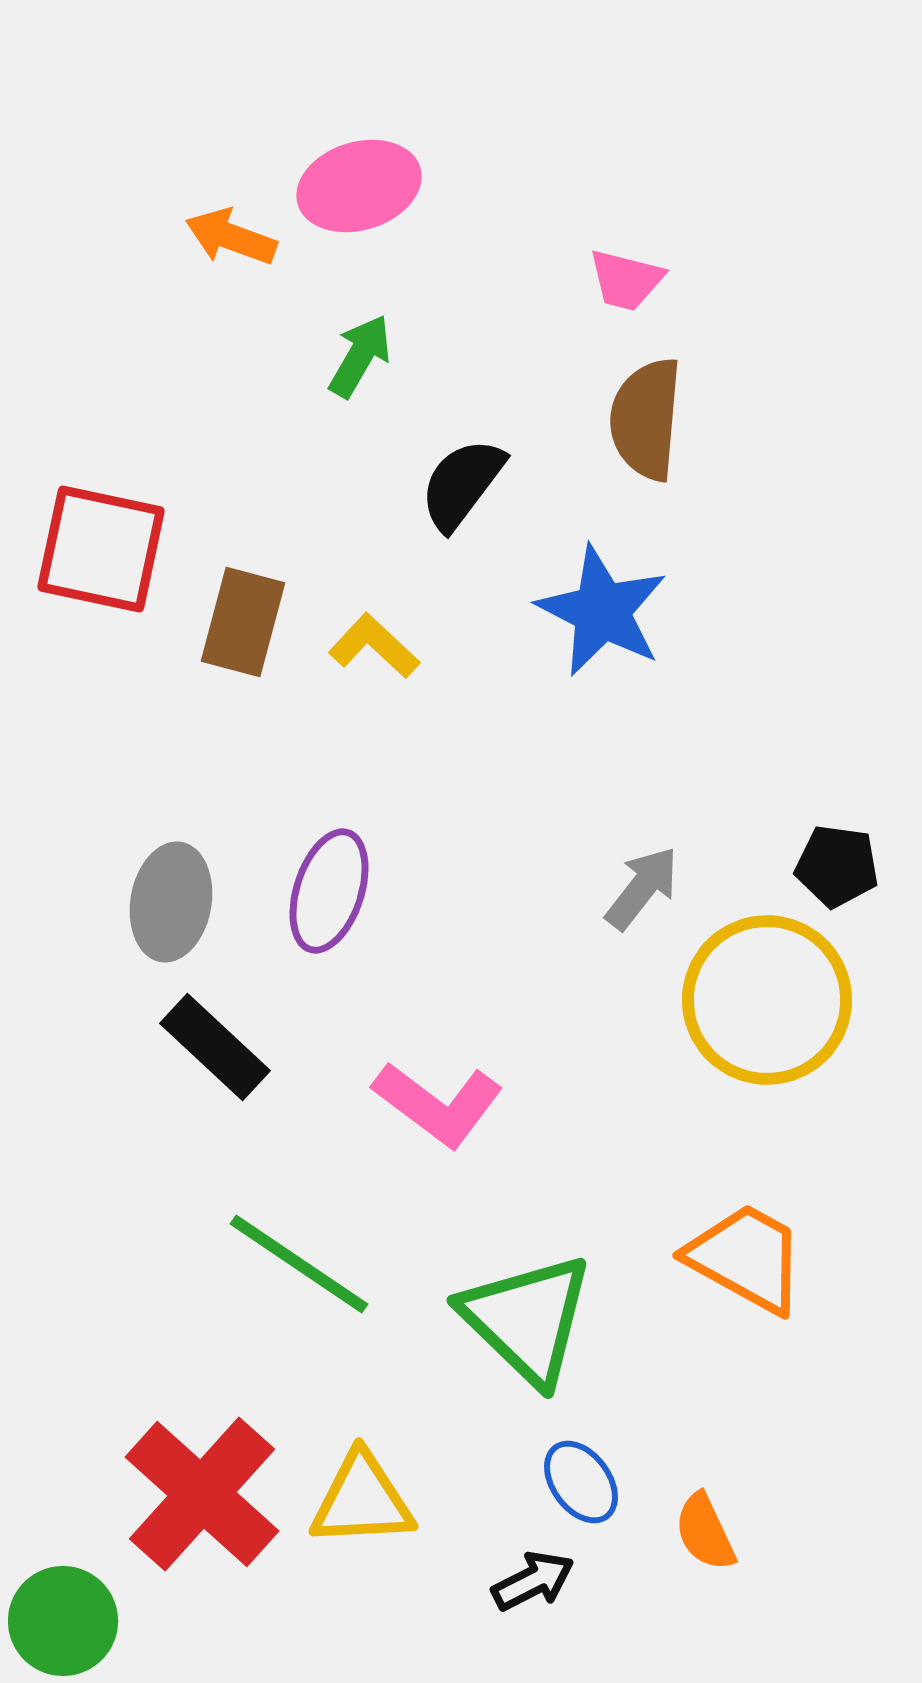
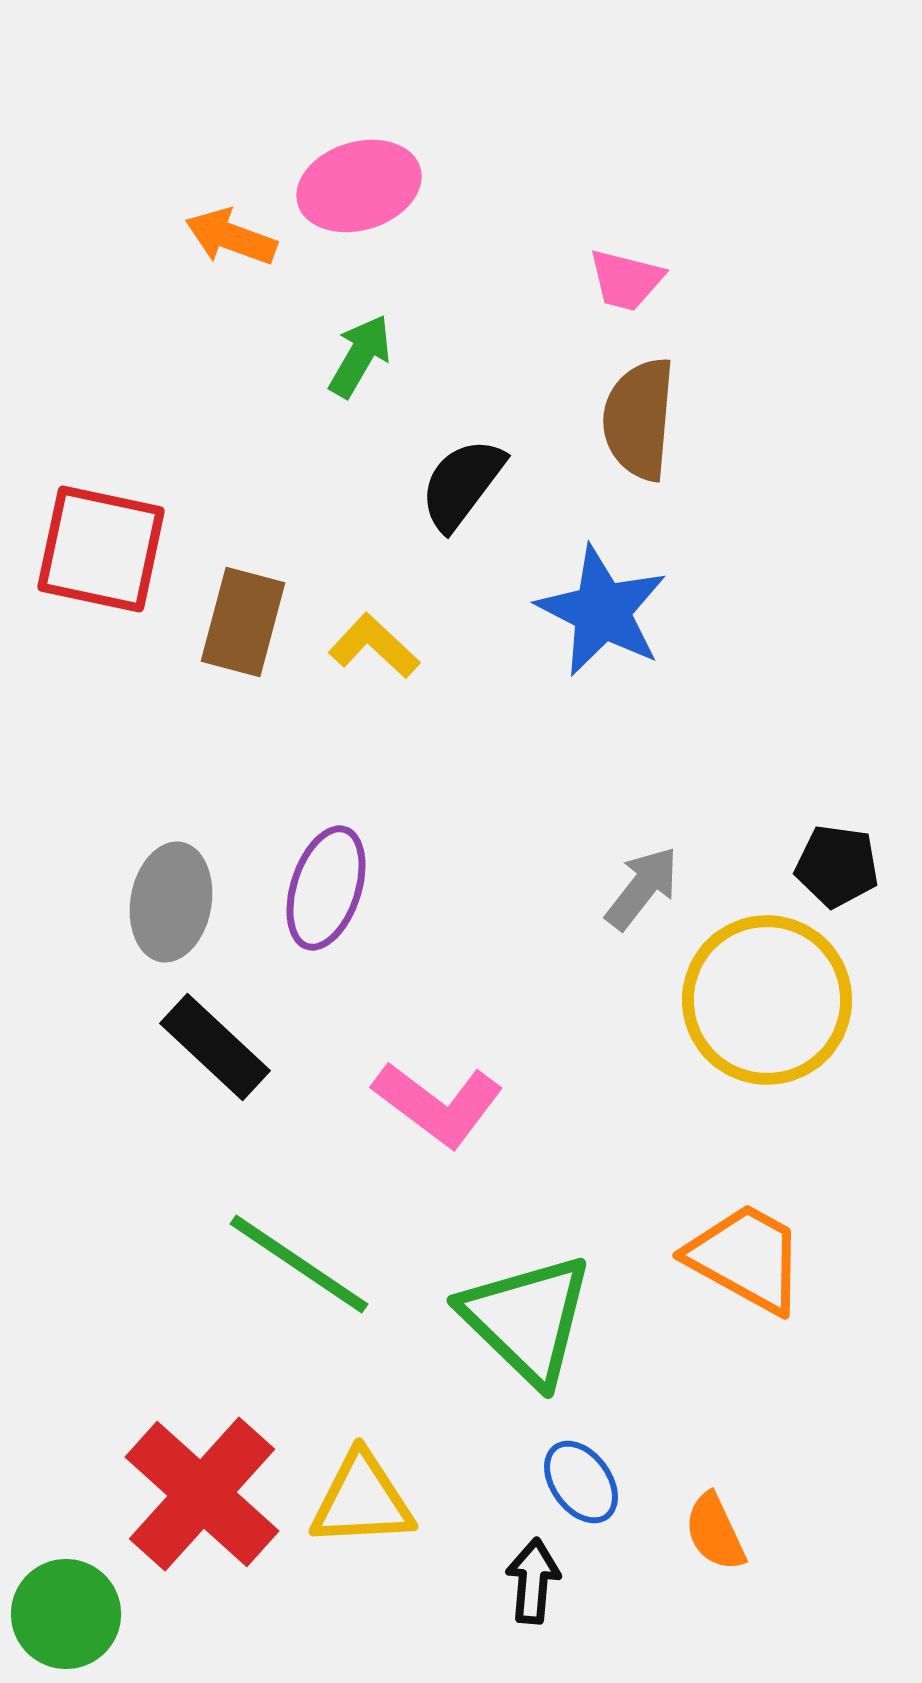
brown semicircle: moved 7 px left
purple ellipse: moved 3 px left, 3 px up
orange semicircle: moved 10 px right
black arrow: rotated 58 degrees counterclockwise
green circle: moved 3 px right, 7 px up
